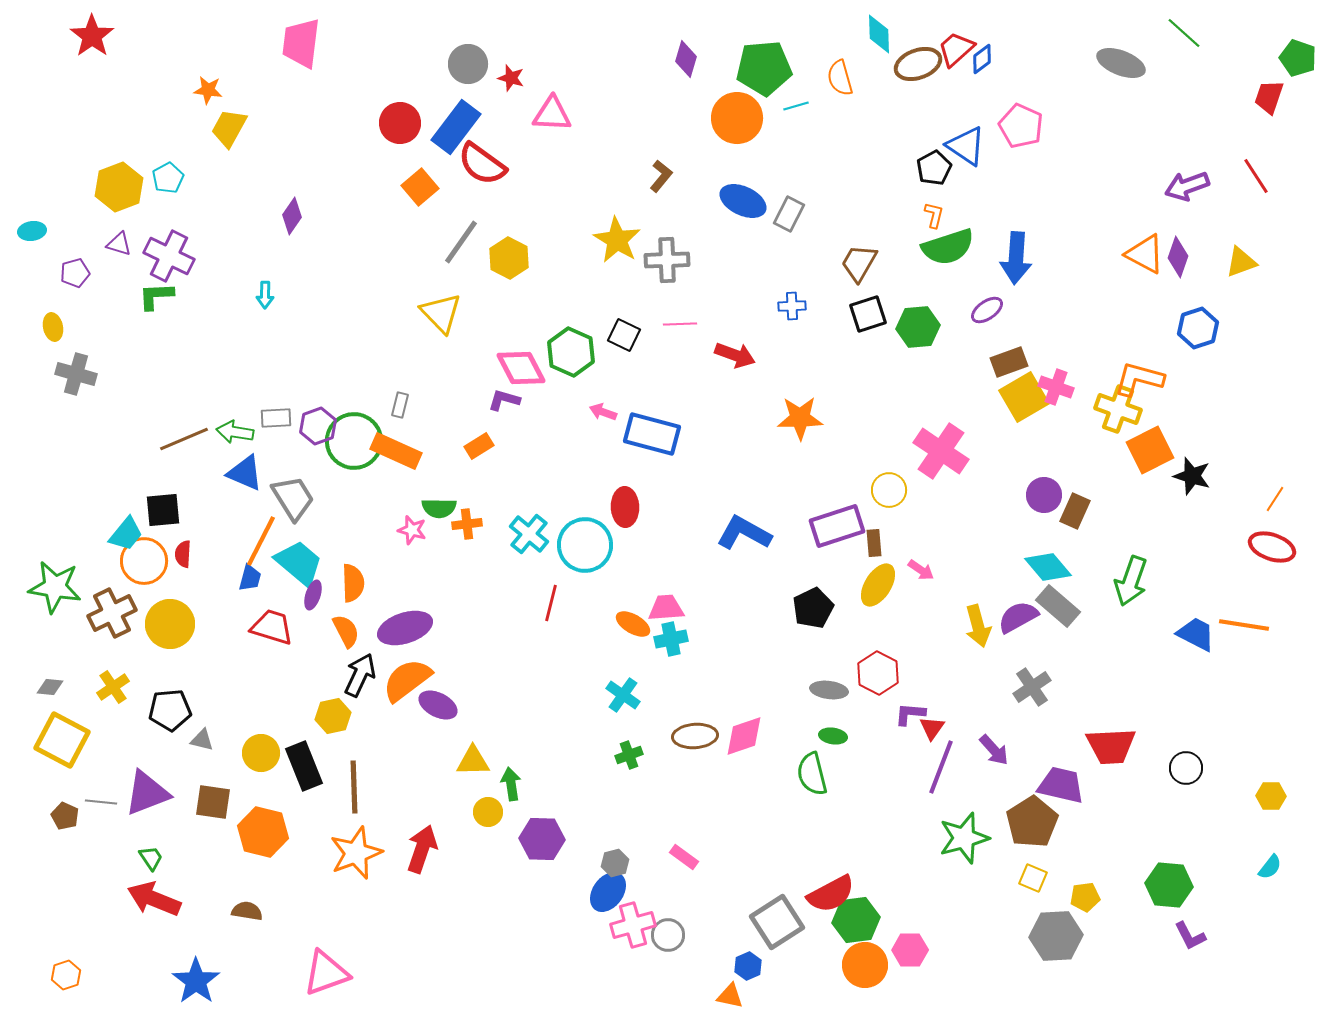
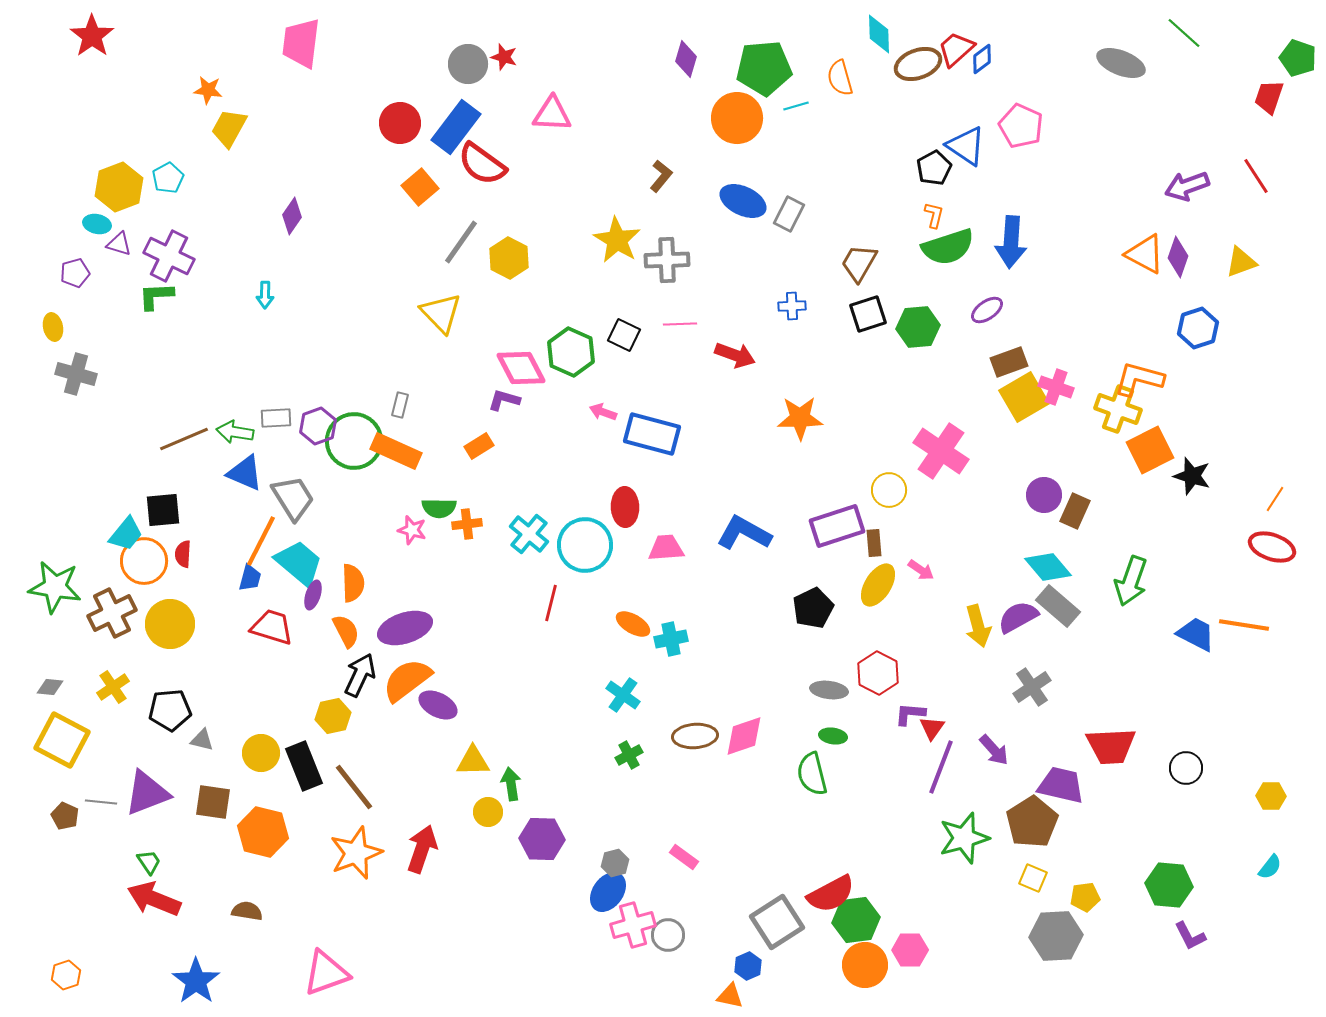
red star at (511, 78): moved 7 px left, 21 px up
cyan ellipse at (32, 231): moved 65 px right, 7 px up; rotated 20 degrees clockwise
blue arrow at (1016, 258): moved 5 px left, 16 px up
pink trapezoid at (666, 608): moved 60 px up
green cross at (629, 755): rotated 8 degrees counterclockwise
brown line at (354, 787): rotated 36 degrees counterclockwise
green trapezoid at (151, 858): moved 2 px left, 4 px down
